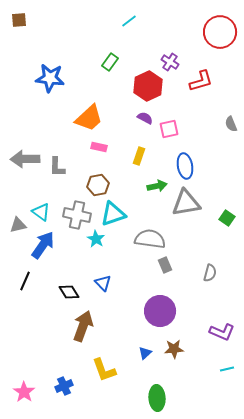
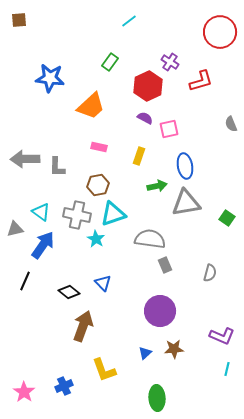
orange trapezoid at (89, 118): moved 2 px right, 12 px up
gray triangle at (18, 225): moved 3 px left, 4 px down
black diamond at (69, 292): rotated 20 degrees counterclockwise
purple L-shape at (222, 332): moved 4 px down
cyan line at (227, 369): rotated 64 degrees counterclockwise
